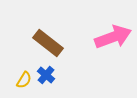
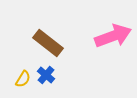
pink arrow: moved 1 px up
yellow semicircle: moved 1 px left, 1 px up
